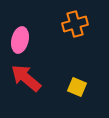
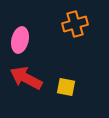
red arrow: rotated 12 degrees counterclockwise
yellow square: moved 11 px left; rotated 12 degrees counterclockwise
